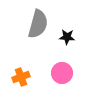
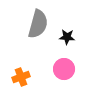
pink circle: moved 2 px right, 4 px up
